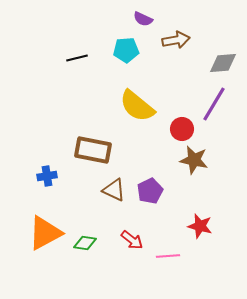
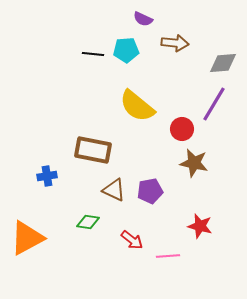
brown arrow: moved 1 px left, 3 px down; rotated 16 degrees clockwise
black line: moved 16 px right, 4 px up; rotated 20 degrees clockwise
brown star: moved 3 px down
purple pentagon: rotated 15 degrees clockwise
orange triangle: moved 18 px left, 5 px down
green diamond: moved 3 px right, 21 px up
